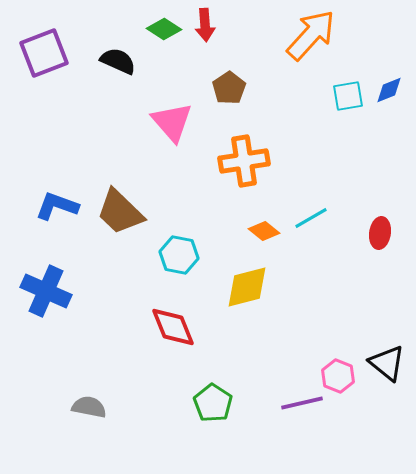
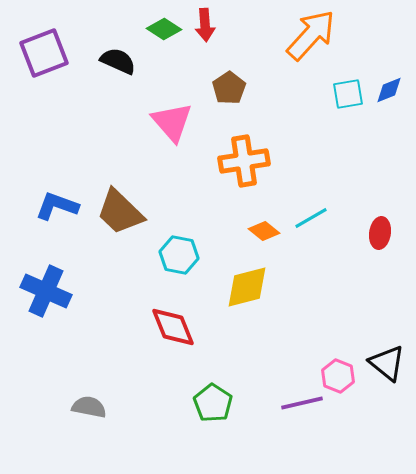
cyan square: moved 2 px up
